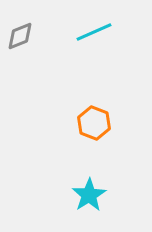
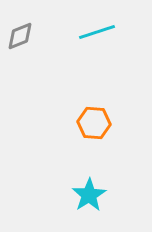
cyan line: moved 3 px right; rotated 6 degrees clockwise
orange hexagon: rotated 16 degrees counterclockwise
